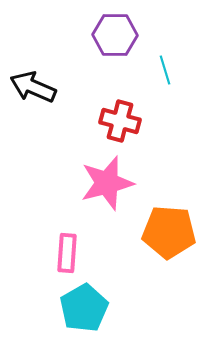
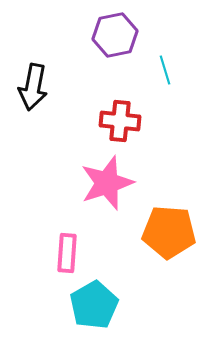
purple hexagon: rotated 12 degrees counterclockwise
black arrow: rotated 102 degrees counterclockwise
red cross: rotated 9 degrees counterclockwise
pink star: rotated 4 degrees counterclockwise
cyan pentagon: moved 10 px right, 3 px up
